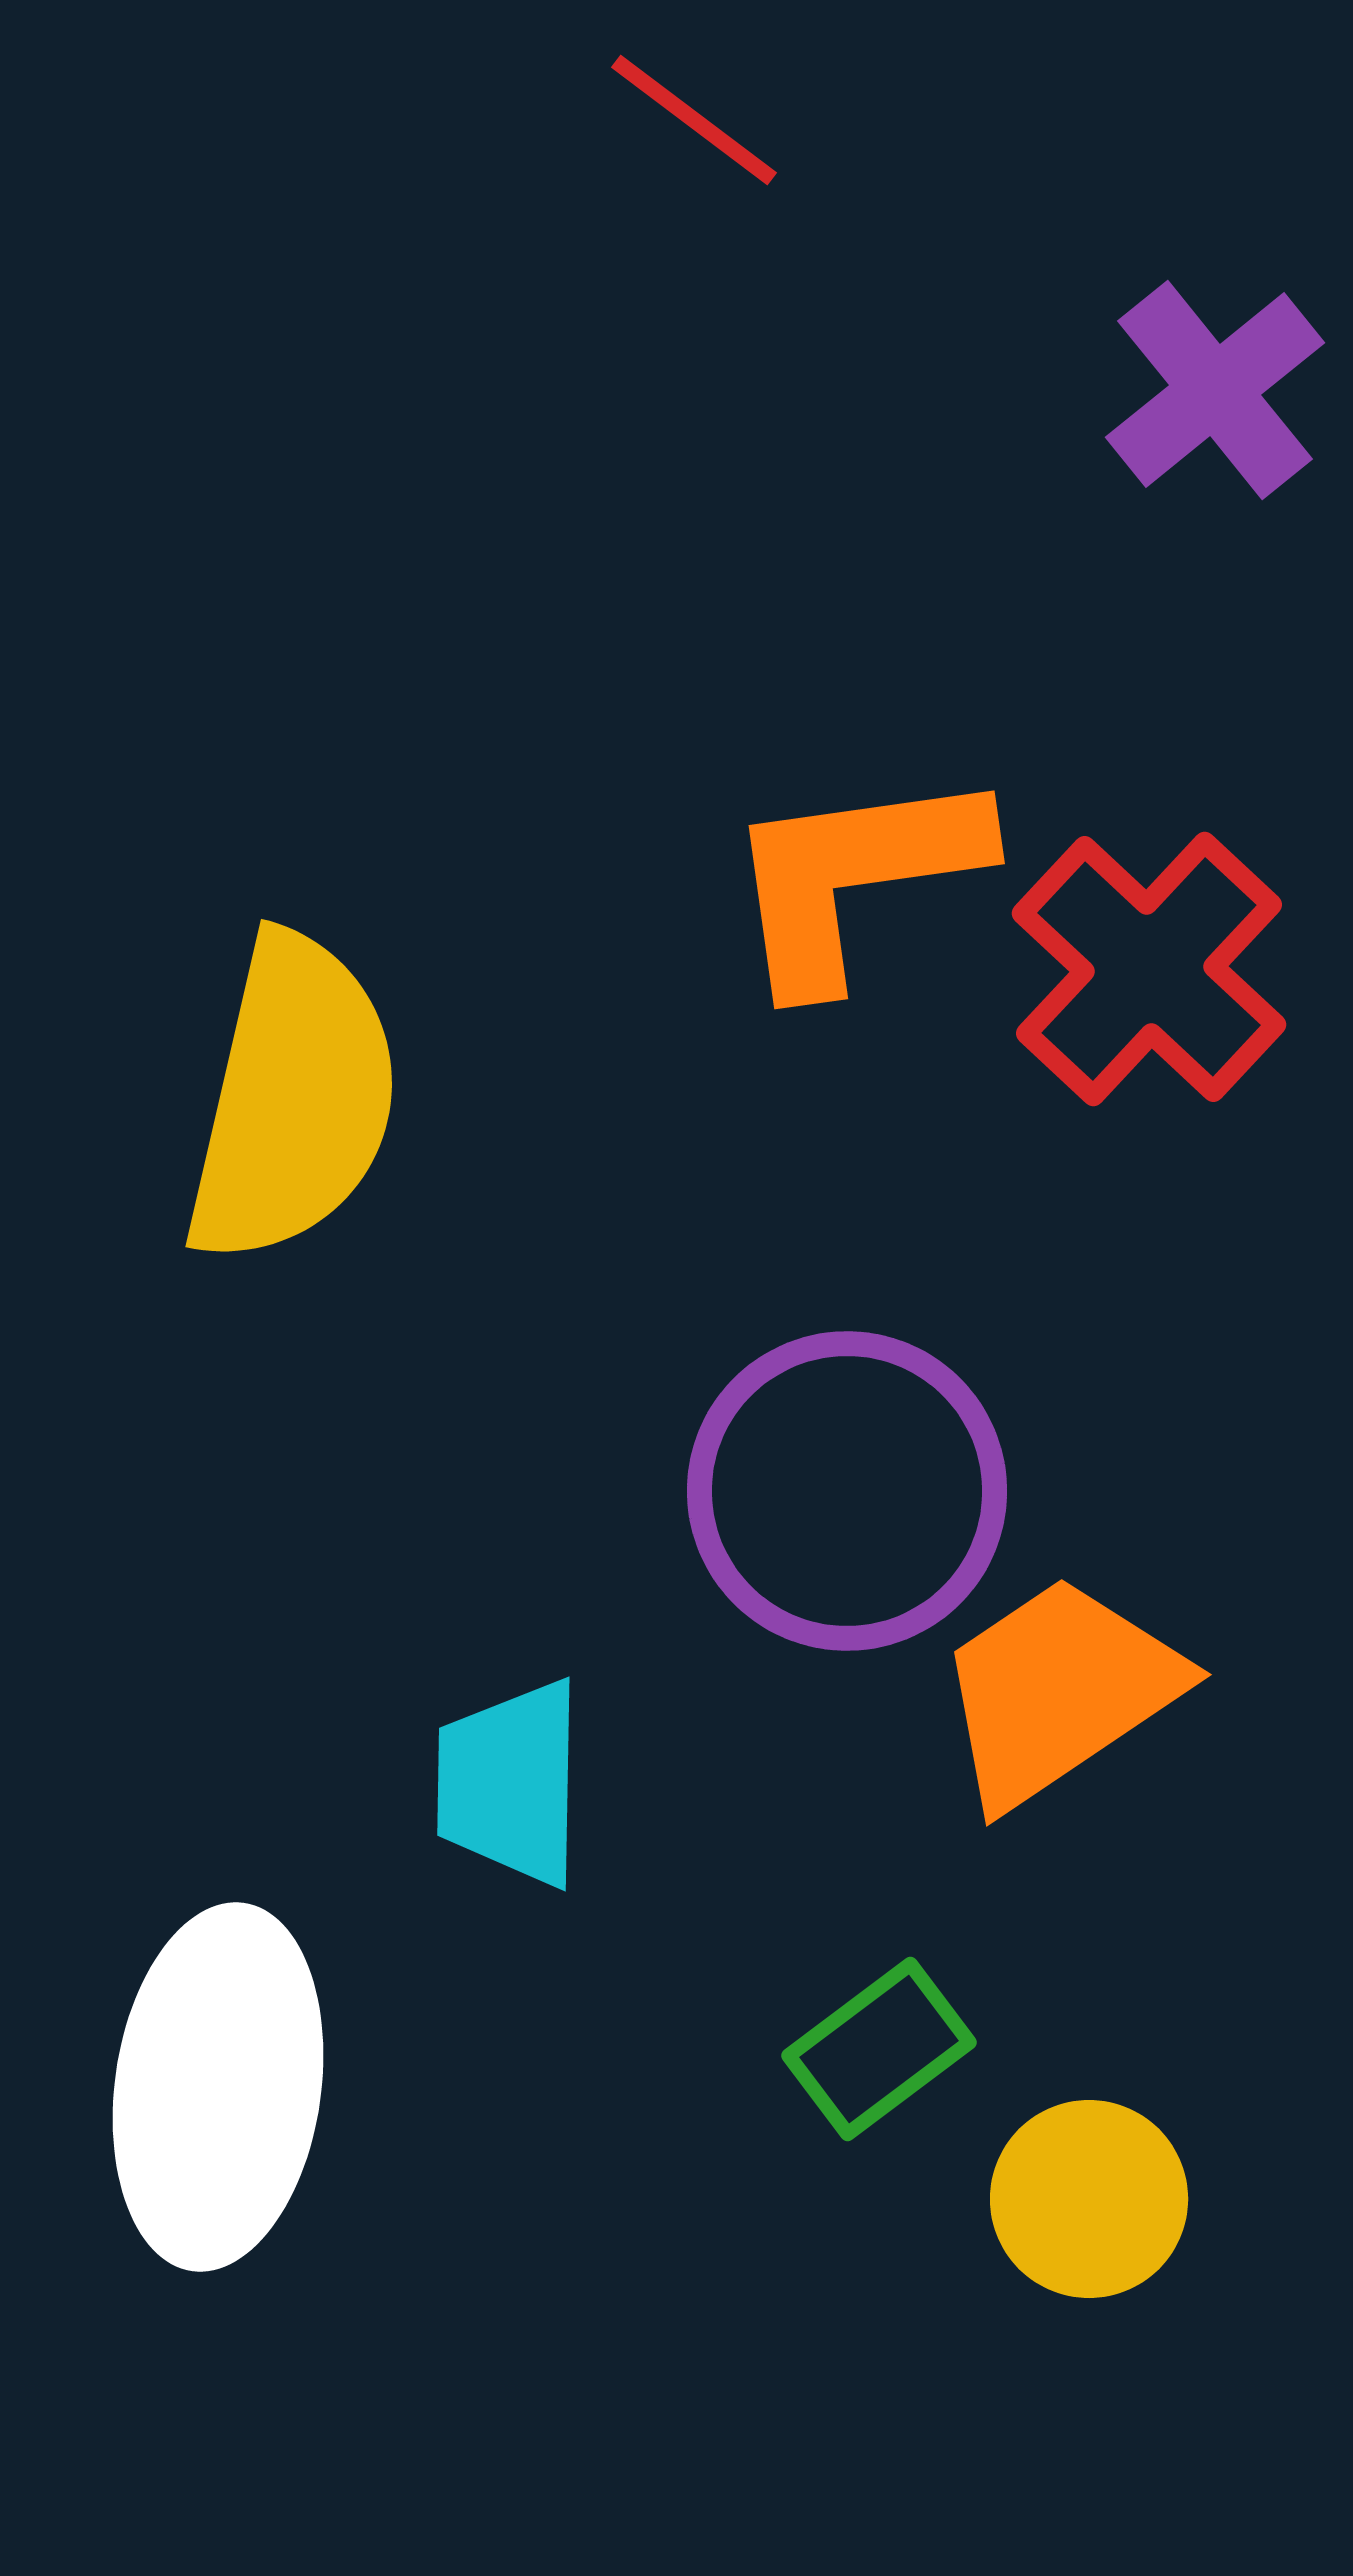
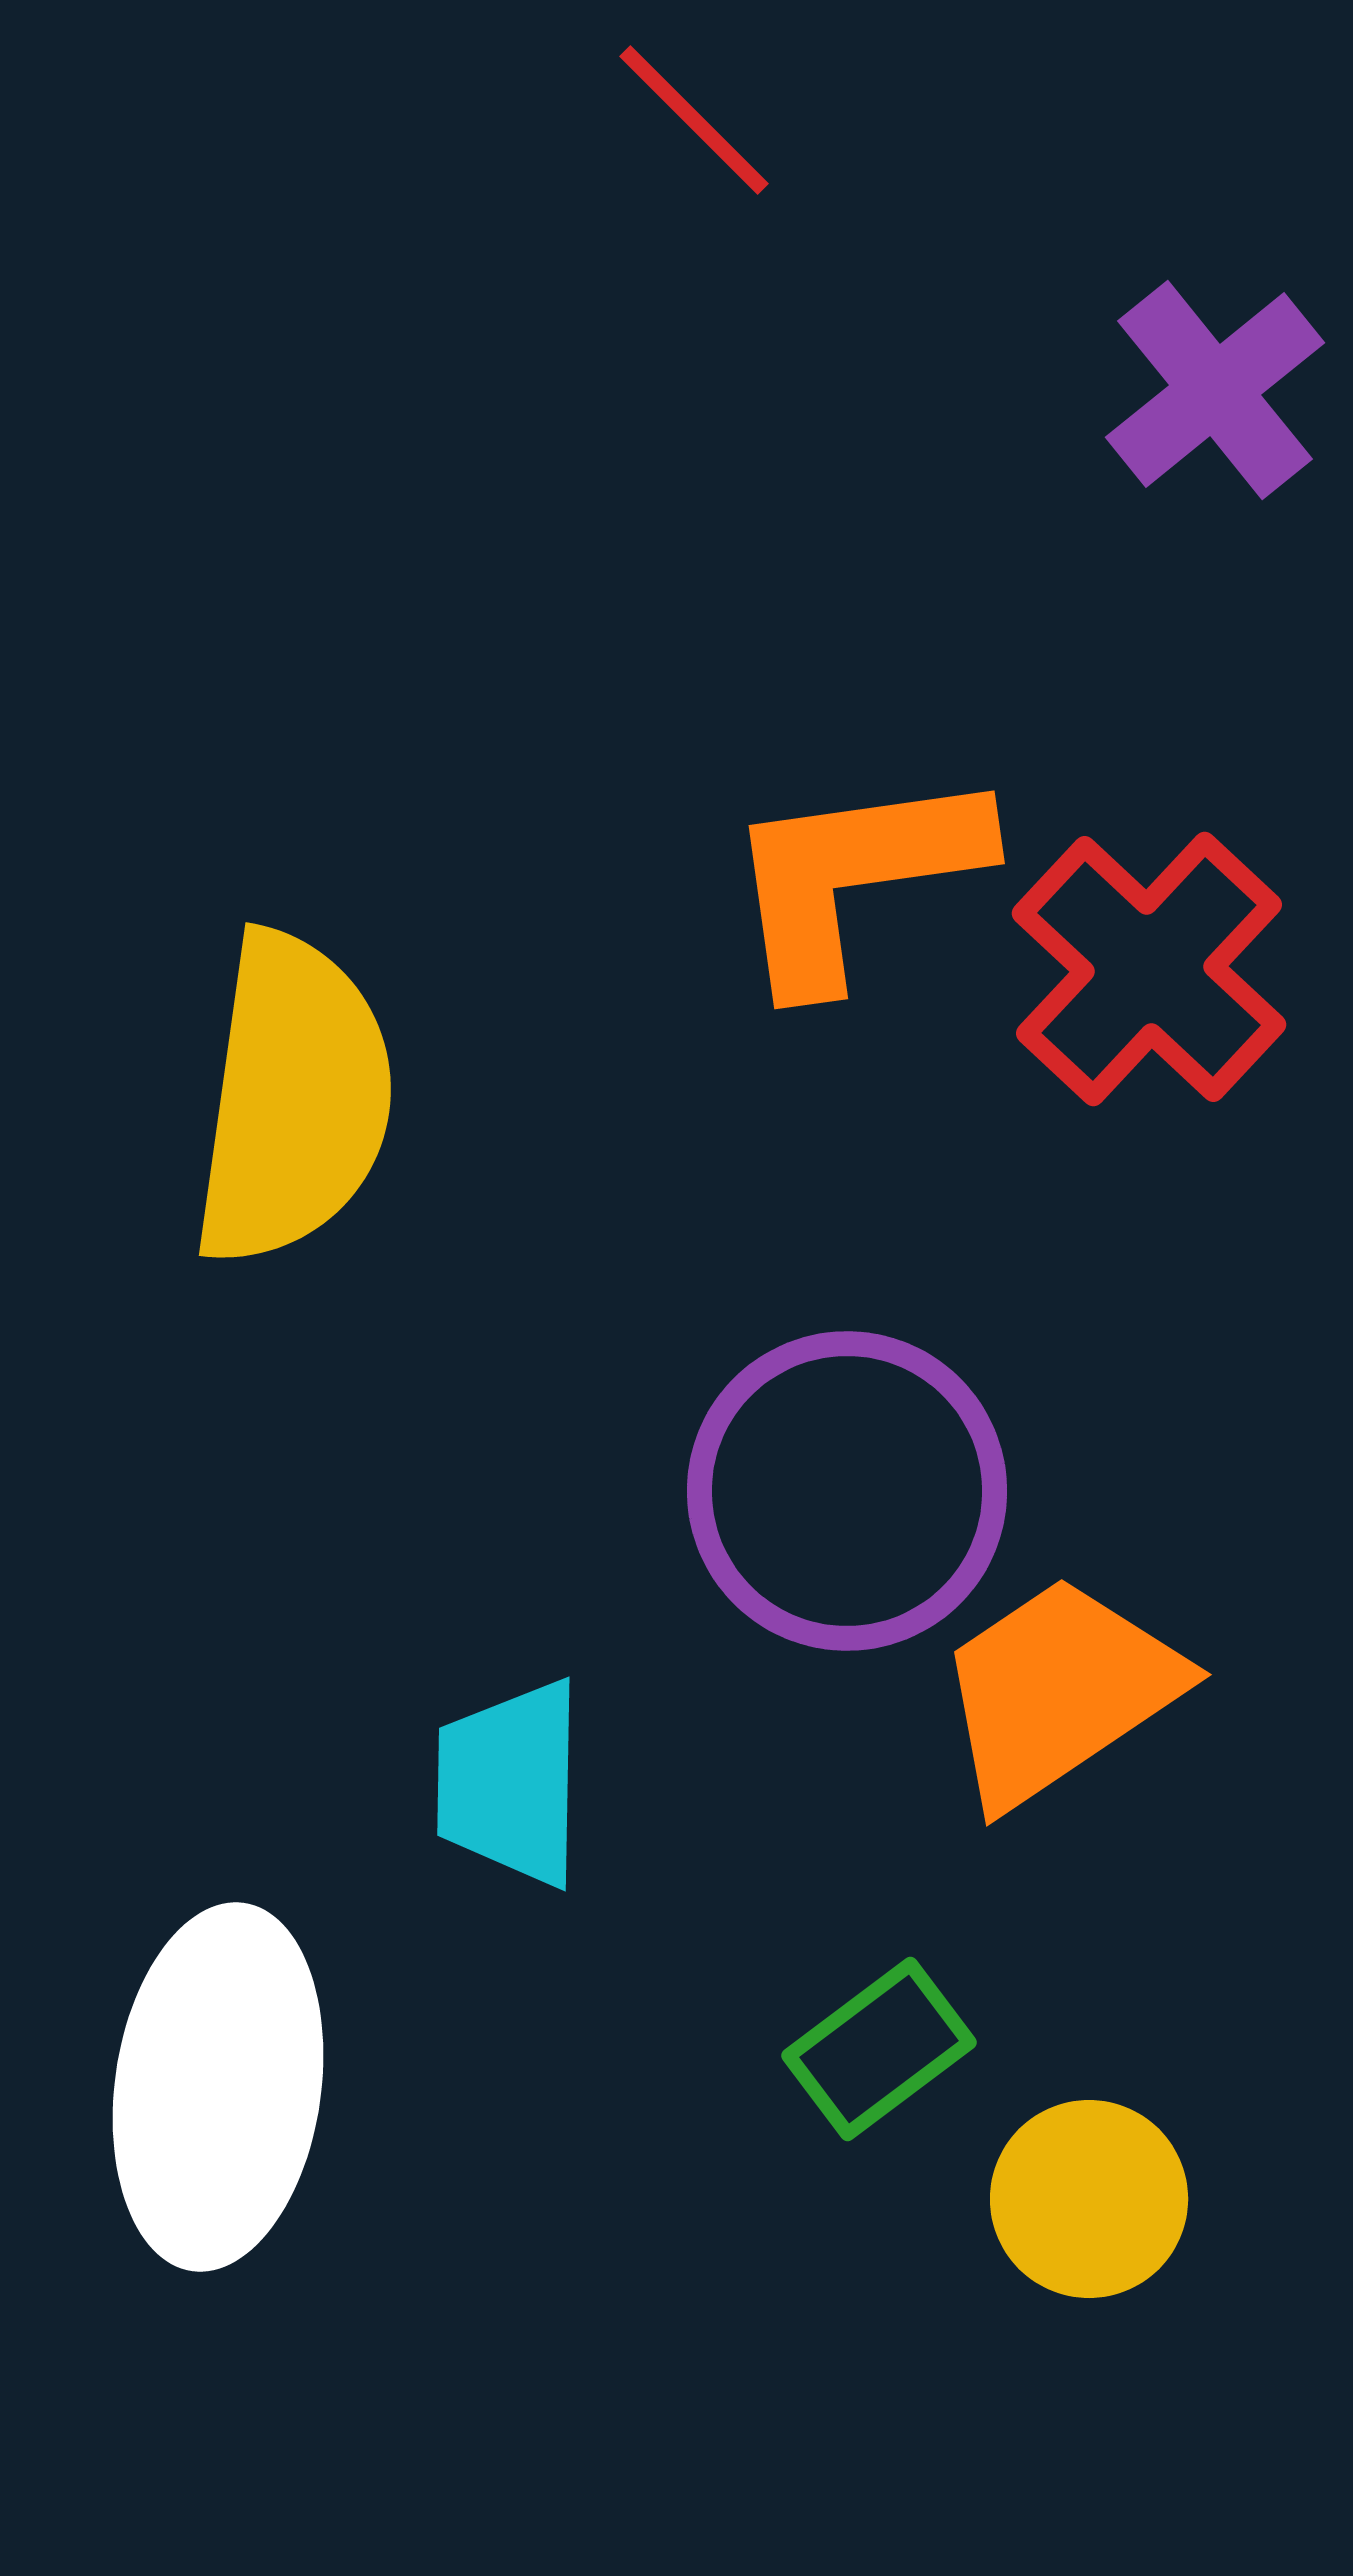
red line: rotated 8 degrees clockwise
yellow semicircle: rotated 5 degrees counterclockwise
